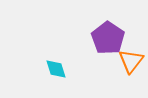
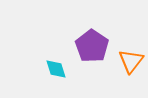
purple pentagon: moved 16 px left, 8 px down
